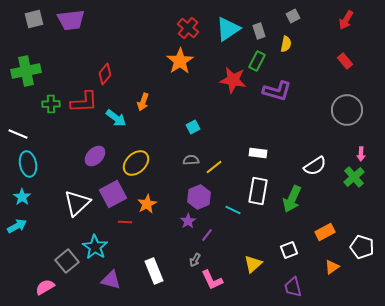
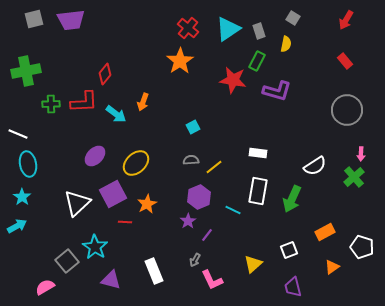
gray square at (293, 16): moved 2 px down; rotated 32 degrees counterclockwise
cyan arrow at (116, 118): moved 4 px up
